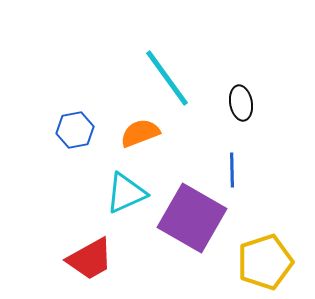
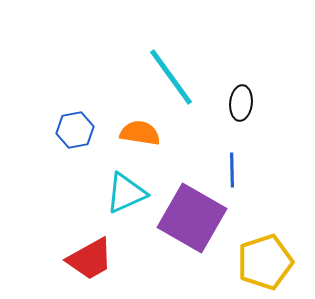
cyan line: moved 4 px right, 1 px up
black ellipse: rotated 16 degrees clockwise
orange semicircle: rotated 30 degrees clockwise
